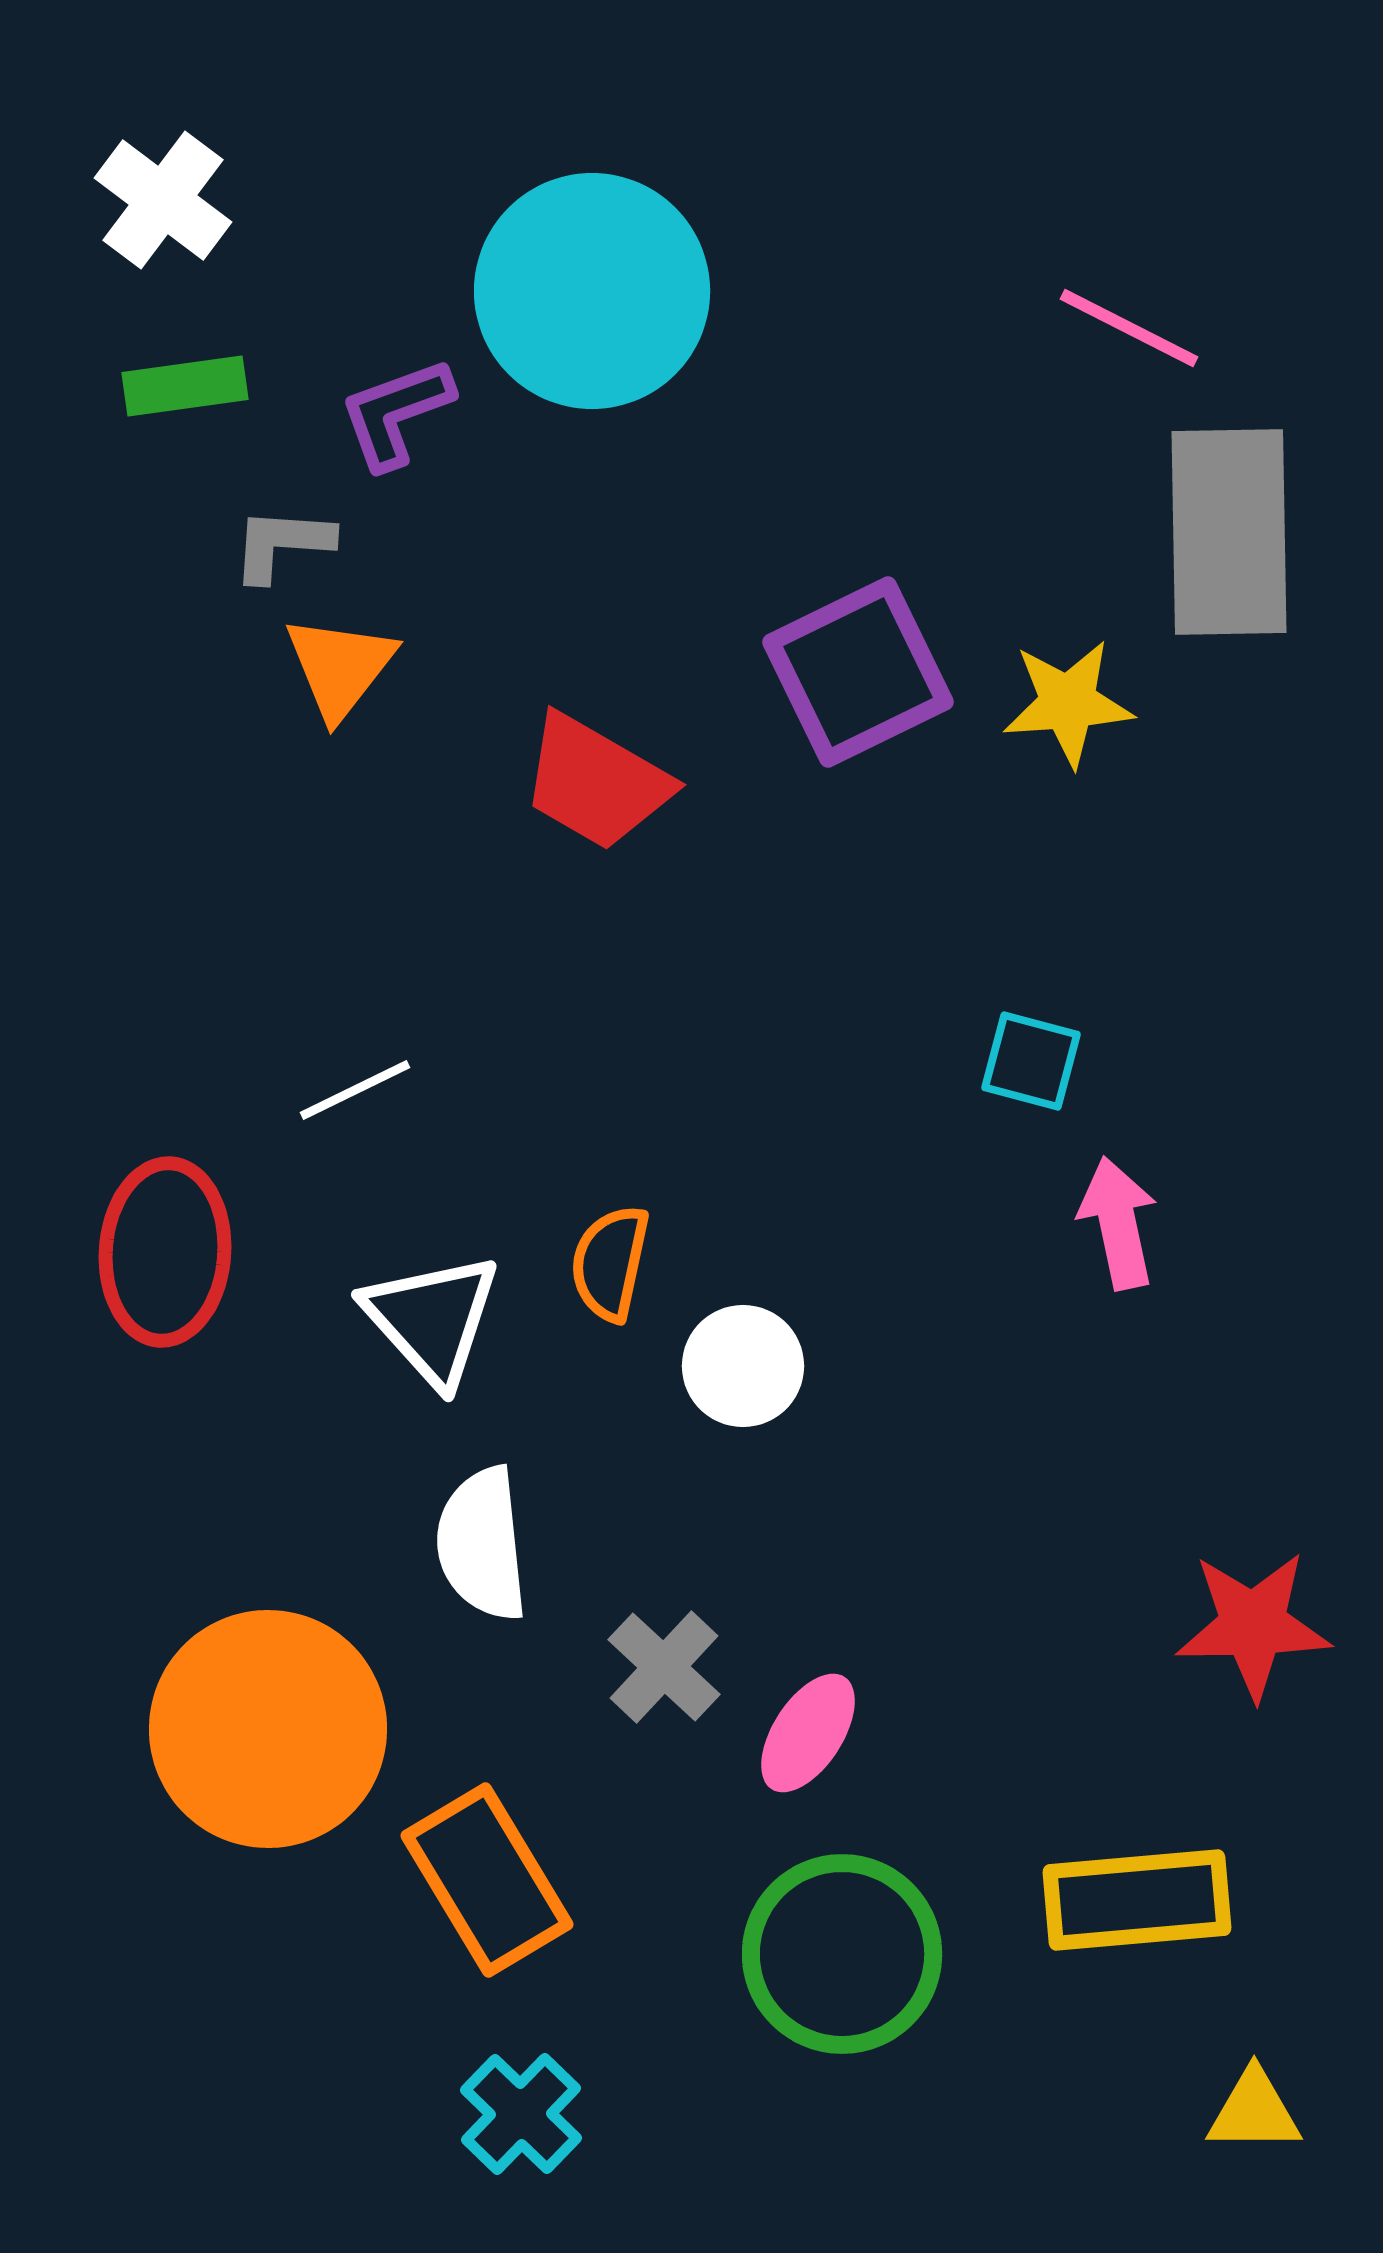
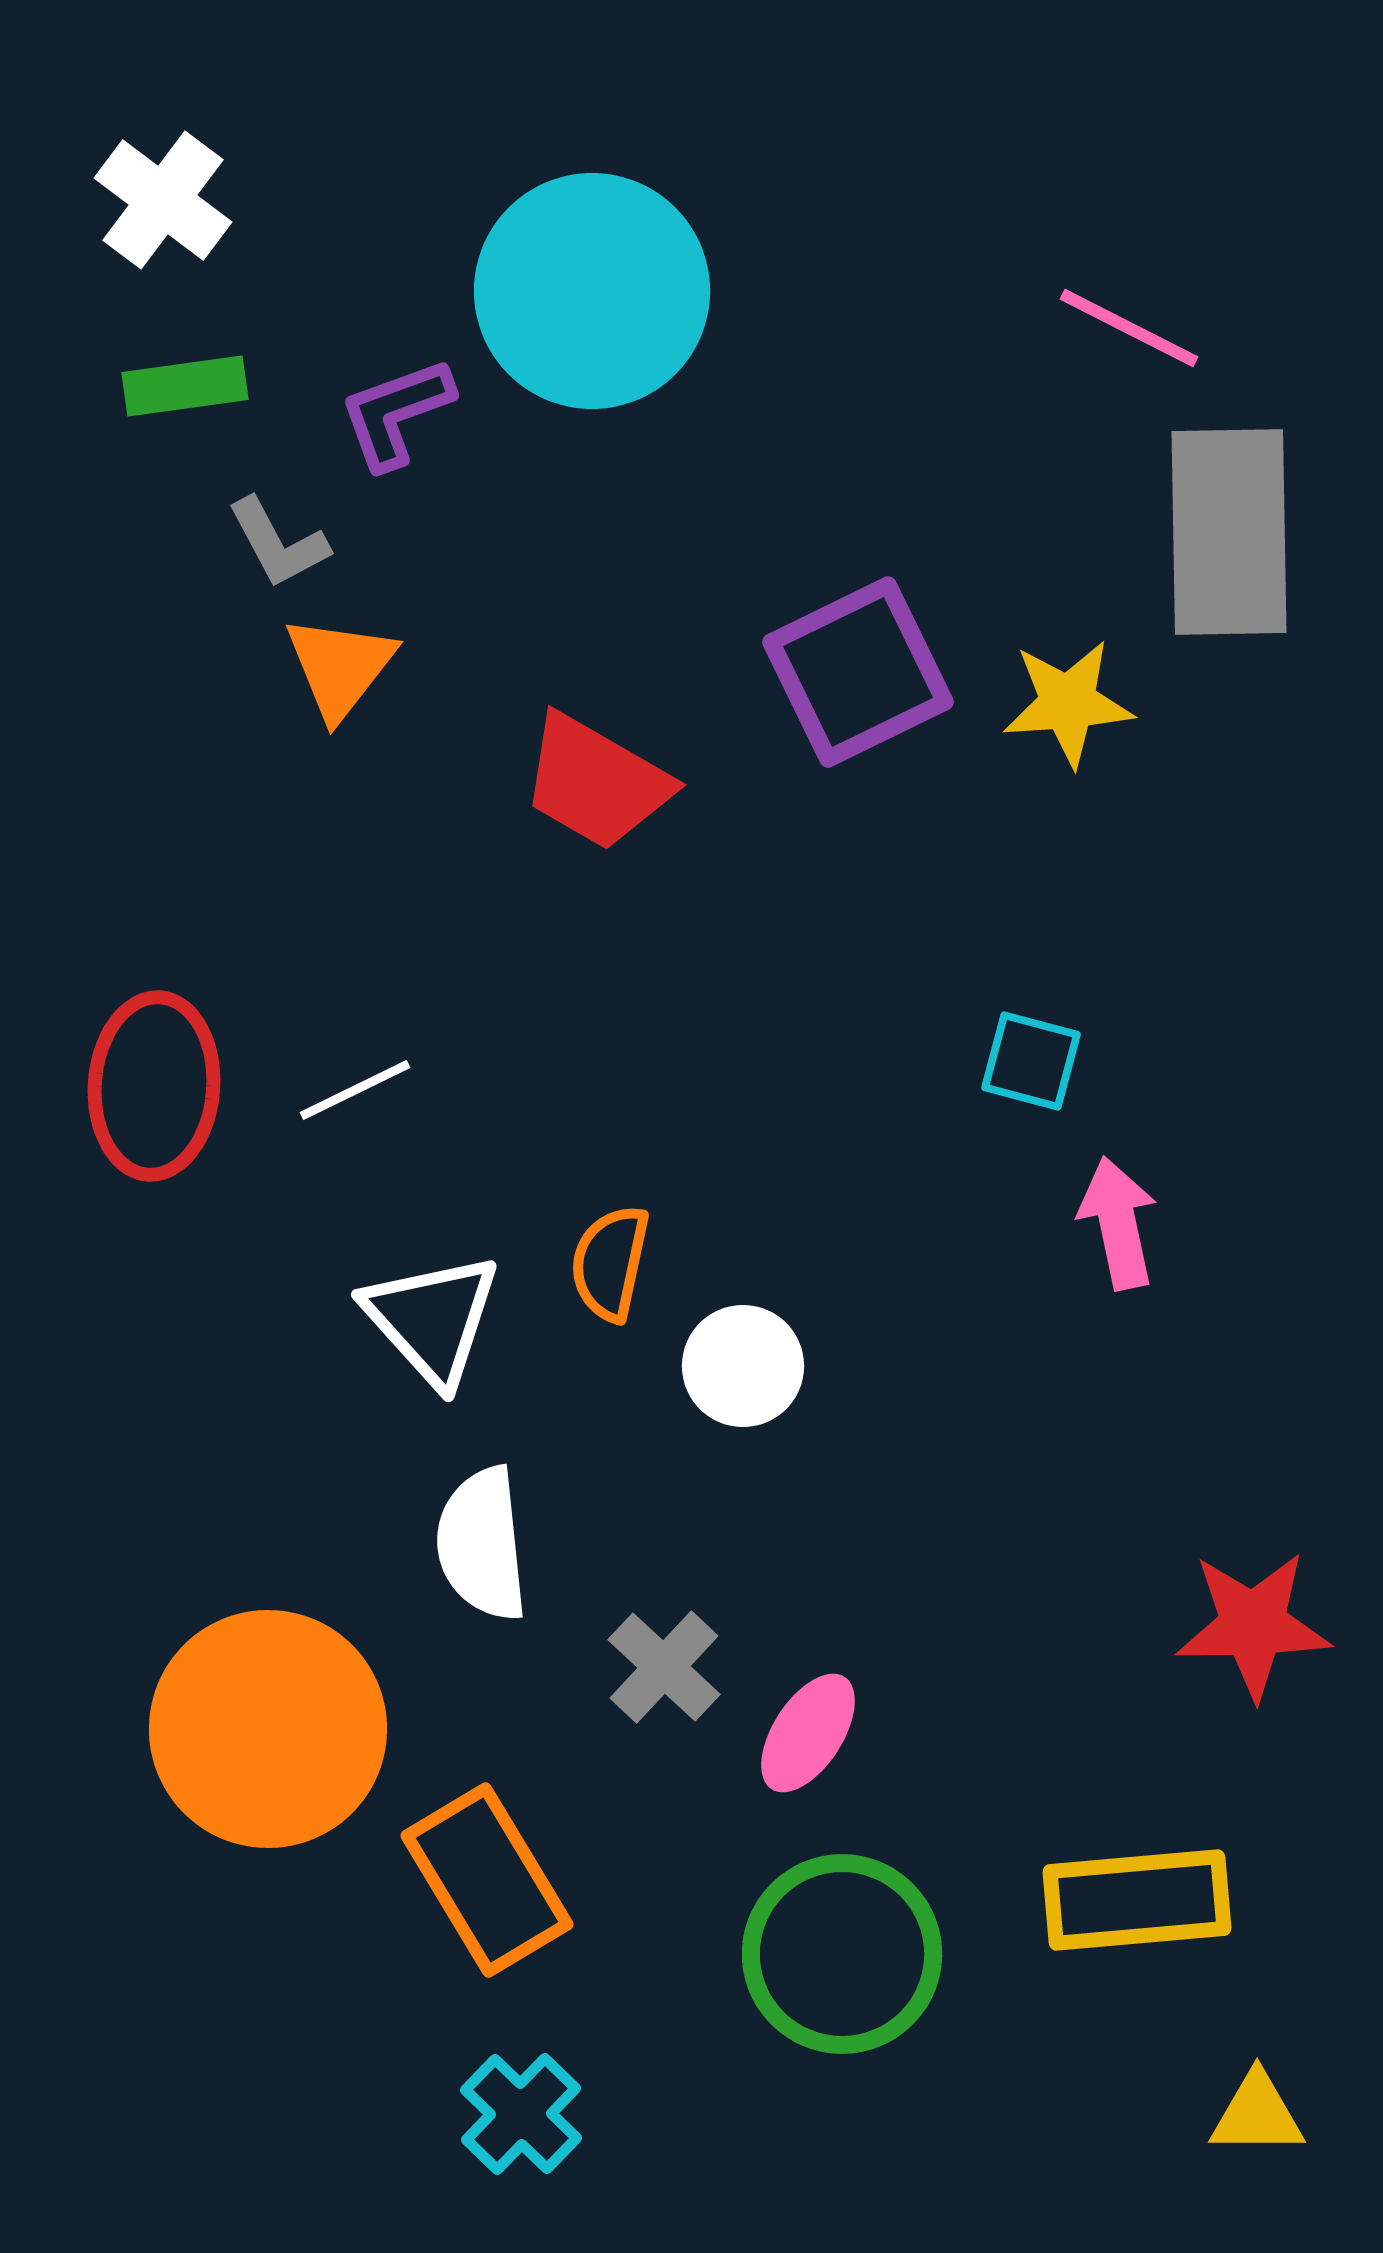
gray L-shape: moved 4 px left, 1 px up; rotated 122 degrees counterclockwise
red ellipse: moved 11 px left, 166 px up
yellow triangle: moved 3 px right, 3 px down
